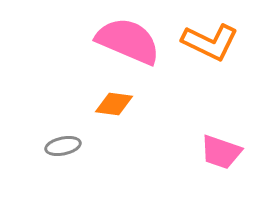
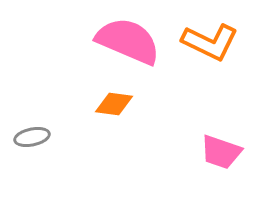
gray ellipse: moved 31 px left, 9 px up
